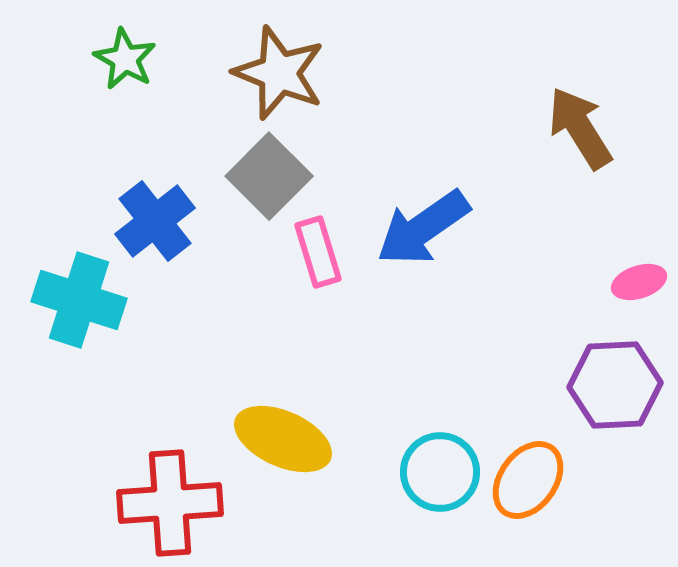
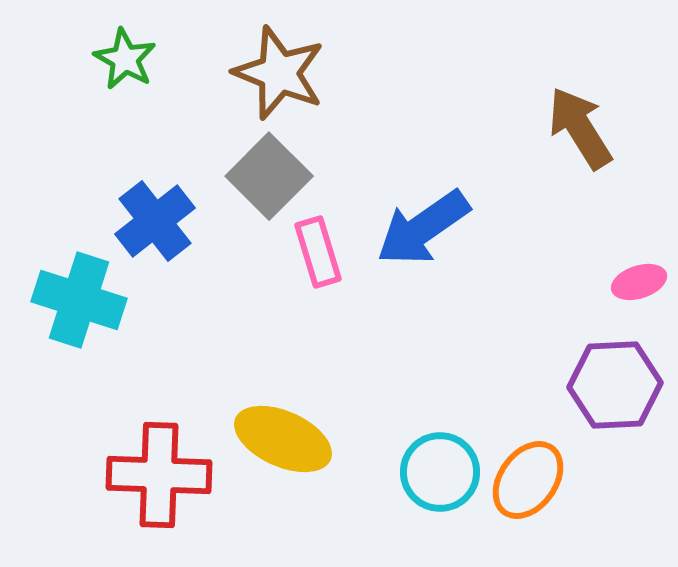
red cross: moved 11 px left, 28 px up; rotated 6 degrees clockwise
